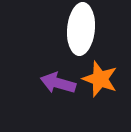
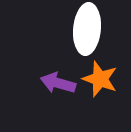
white ellipse: moved 6 px right
